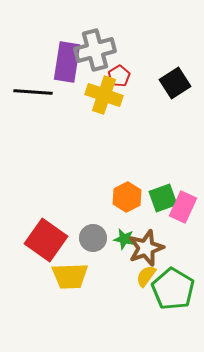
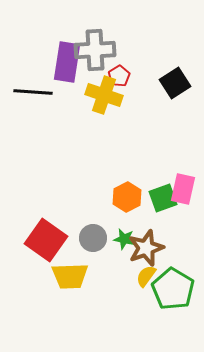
gray cross: rotated 12 degrees clockwise
pink rectangle: moved 18 px up; rotated 12 degrees counterclockwise
